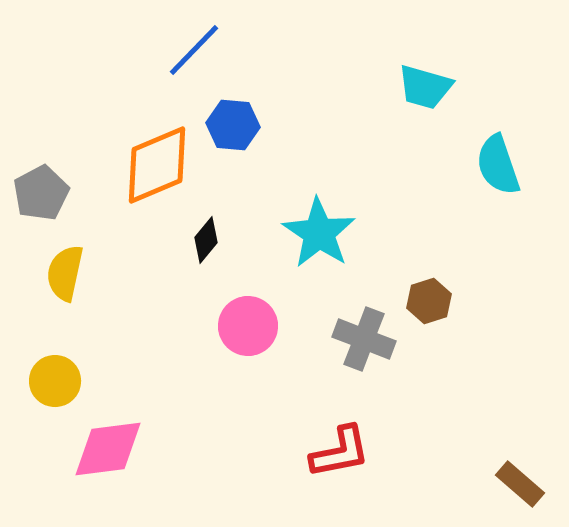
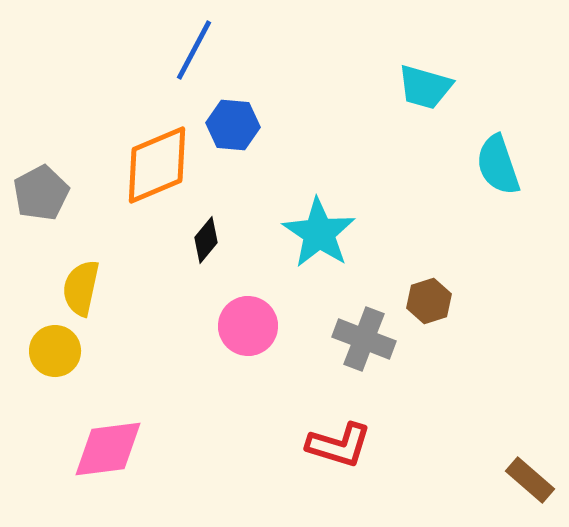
blue line: rotated 16 degrees counterclockwise
yellow semicircle: moved 16 px right, 15 px down
yellow circle: moved 30 px up
red L-shape: moved 1 px left, 7 px up; rotated 28 degrees clockwise
brown rectangle: moved 10 px right, 4 px up
